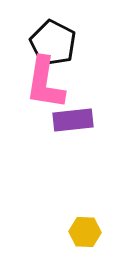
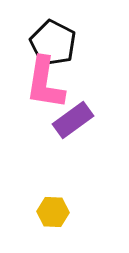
purple rectangle: rotated 30 degrees counterclockwise
yellow hexagon: moved 32 px left, 20 px up
